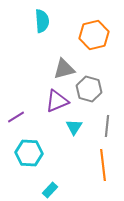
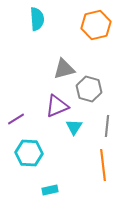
cyan semicircle: moved 5 px left, 2 px up
orange hexagon: moved 2 px right, 10 px up
purple triangle: moved 5 px down
purple line: moved 2 px down
cyan rectangle: rotated 35 degrees clockwise
